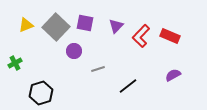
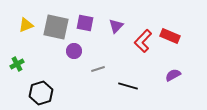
gray square: rotated 32 degrees counterclockwise
red L-shape: moved 2 px right, 5 px down
green cross: moved 2 px right, 1 px down
black line: rotated 54 degrees clockwise
